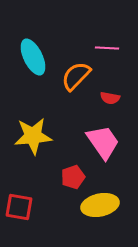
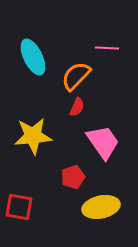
red semicircle: moved 33 px left, 9 px down; rotated 78 degrees counterclockwise
yellow ellipse: moved 1 px right, 2 px down
